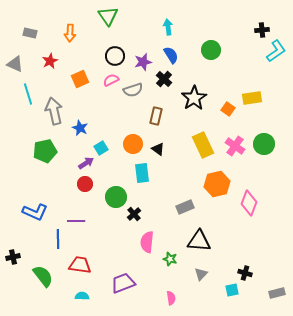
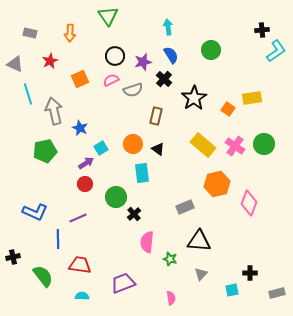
yellow rectangle at (203, 145): rotated 25 degrees counterclockwise
purple line at (76, 221): moved 2 px right, 3 px up; rotated 24 degrees counterclockwise
black cross at (245, 273): moved 5 px right; rotated 16 degrees counterclockwise
